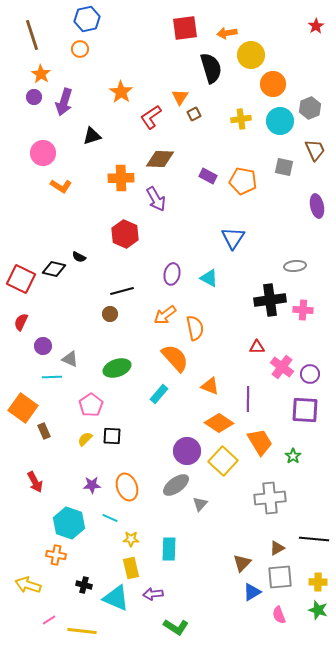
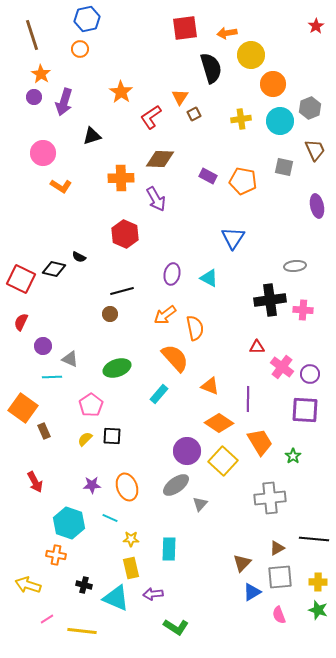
pink line at (49, 620): moved 2 px left, 1 px up
